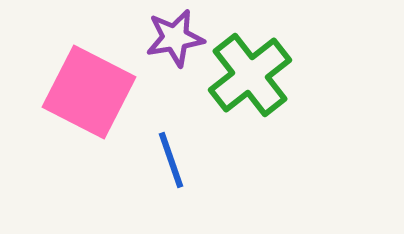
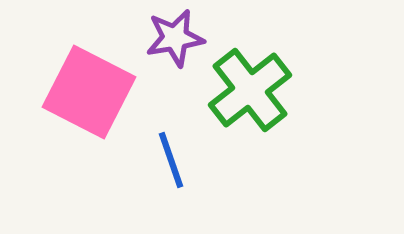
green cross: moved 15 px down
